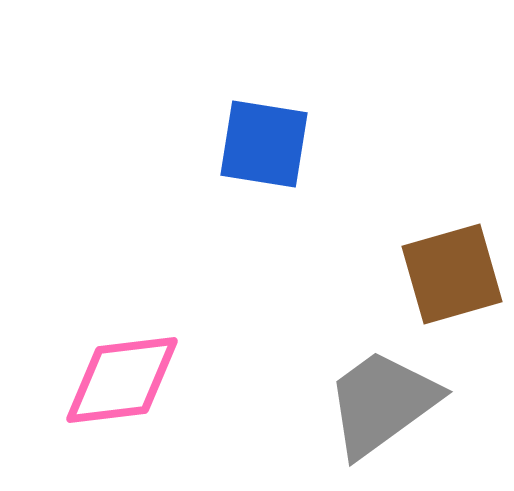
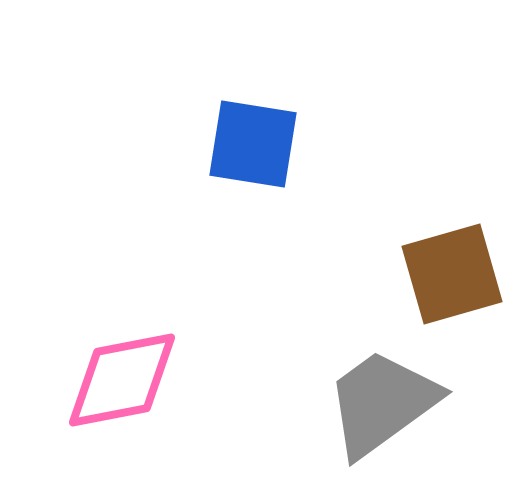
blue square: moved 11 px left
pink diamond: rotated 4 degrees counterclockwise
